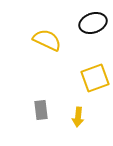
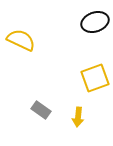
black ellipse: moved 2 px right, 1 px up
yellow semicircle: moved 26 px left
gray rectangle: rotated 48 degrees counterclockwise
